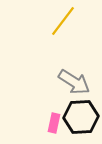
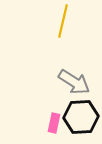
yellow line: rotated 24 degrees counterclockwise
